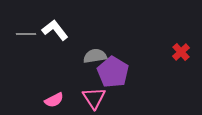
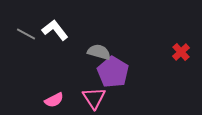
gray line: rotated 30 degrees clockwise
gray semicircle: moved 4 px right, 4 px up; rotated 25 degrees clockwise
